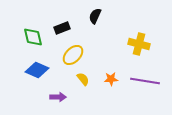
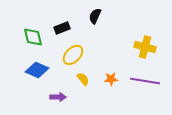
yellow cross: moved 6 px right, 3 px down
